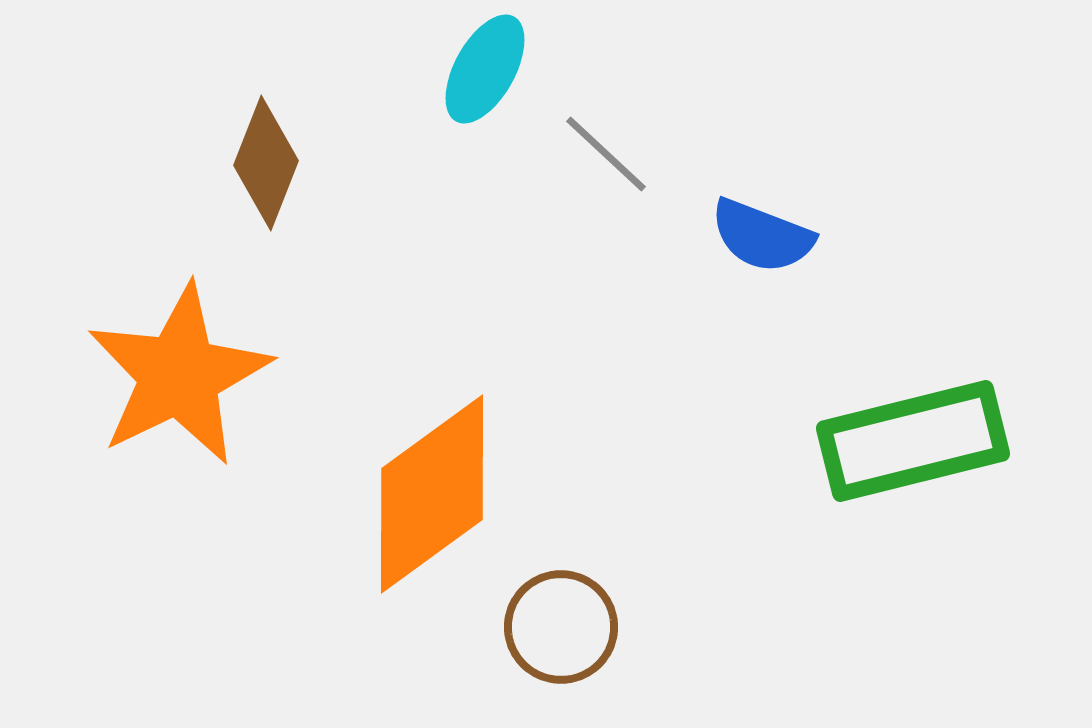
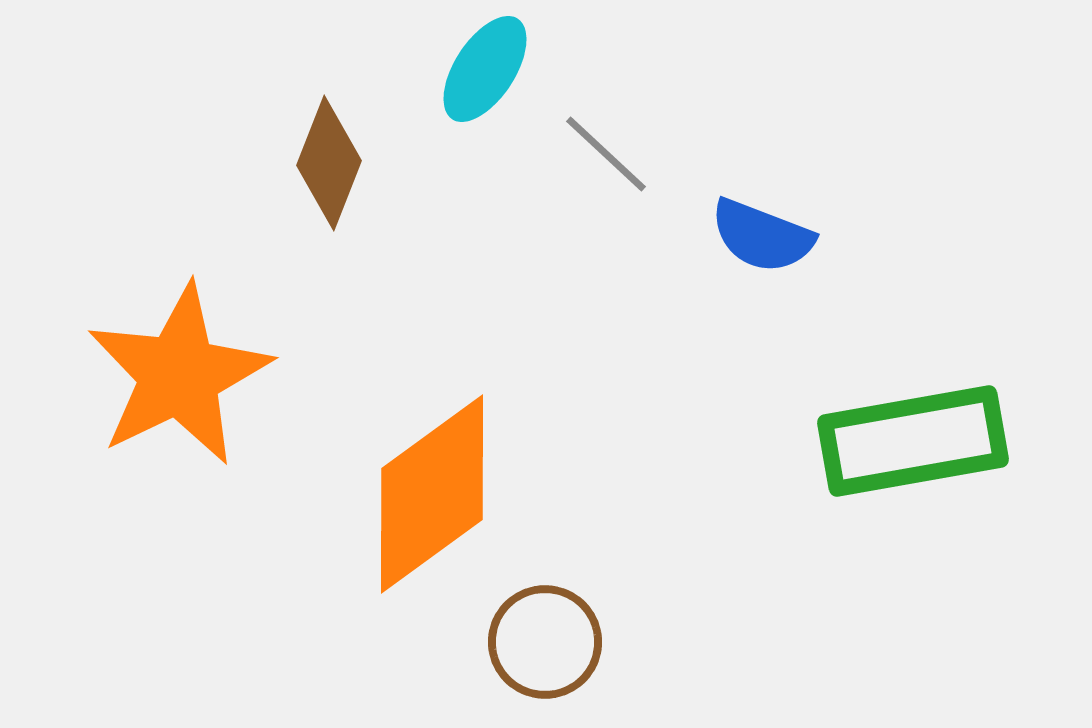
cyan ellipse: rotated 4 degrees clockwise
brown diamond: moved 63 px right
green rectangle: rotated 4 degrees clockwise
brown circle: moved 16 px left, 15 px down
